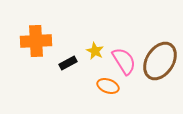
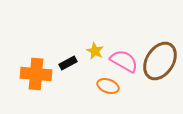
orange cross: moved 33 px down; rotated 8 degrees clockwise
pink semicircle: rotated 28 degrees counterclockwise
